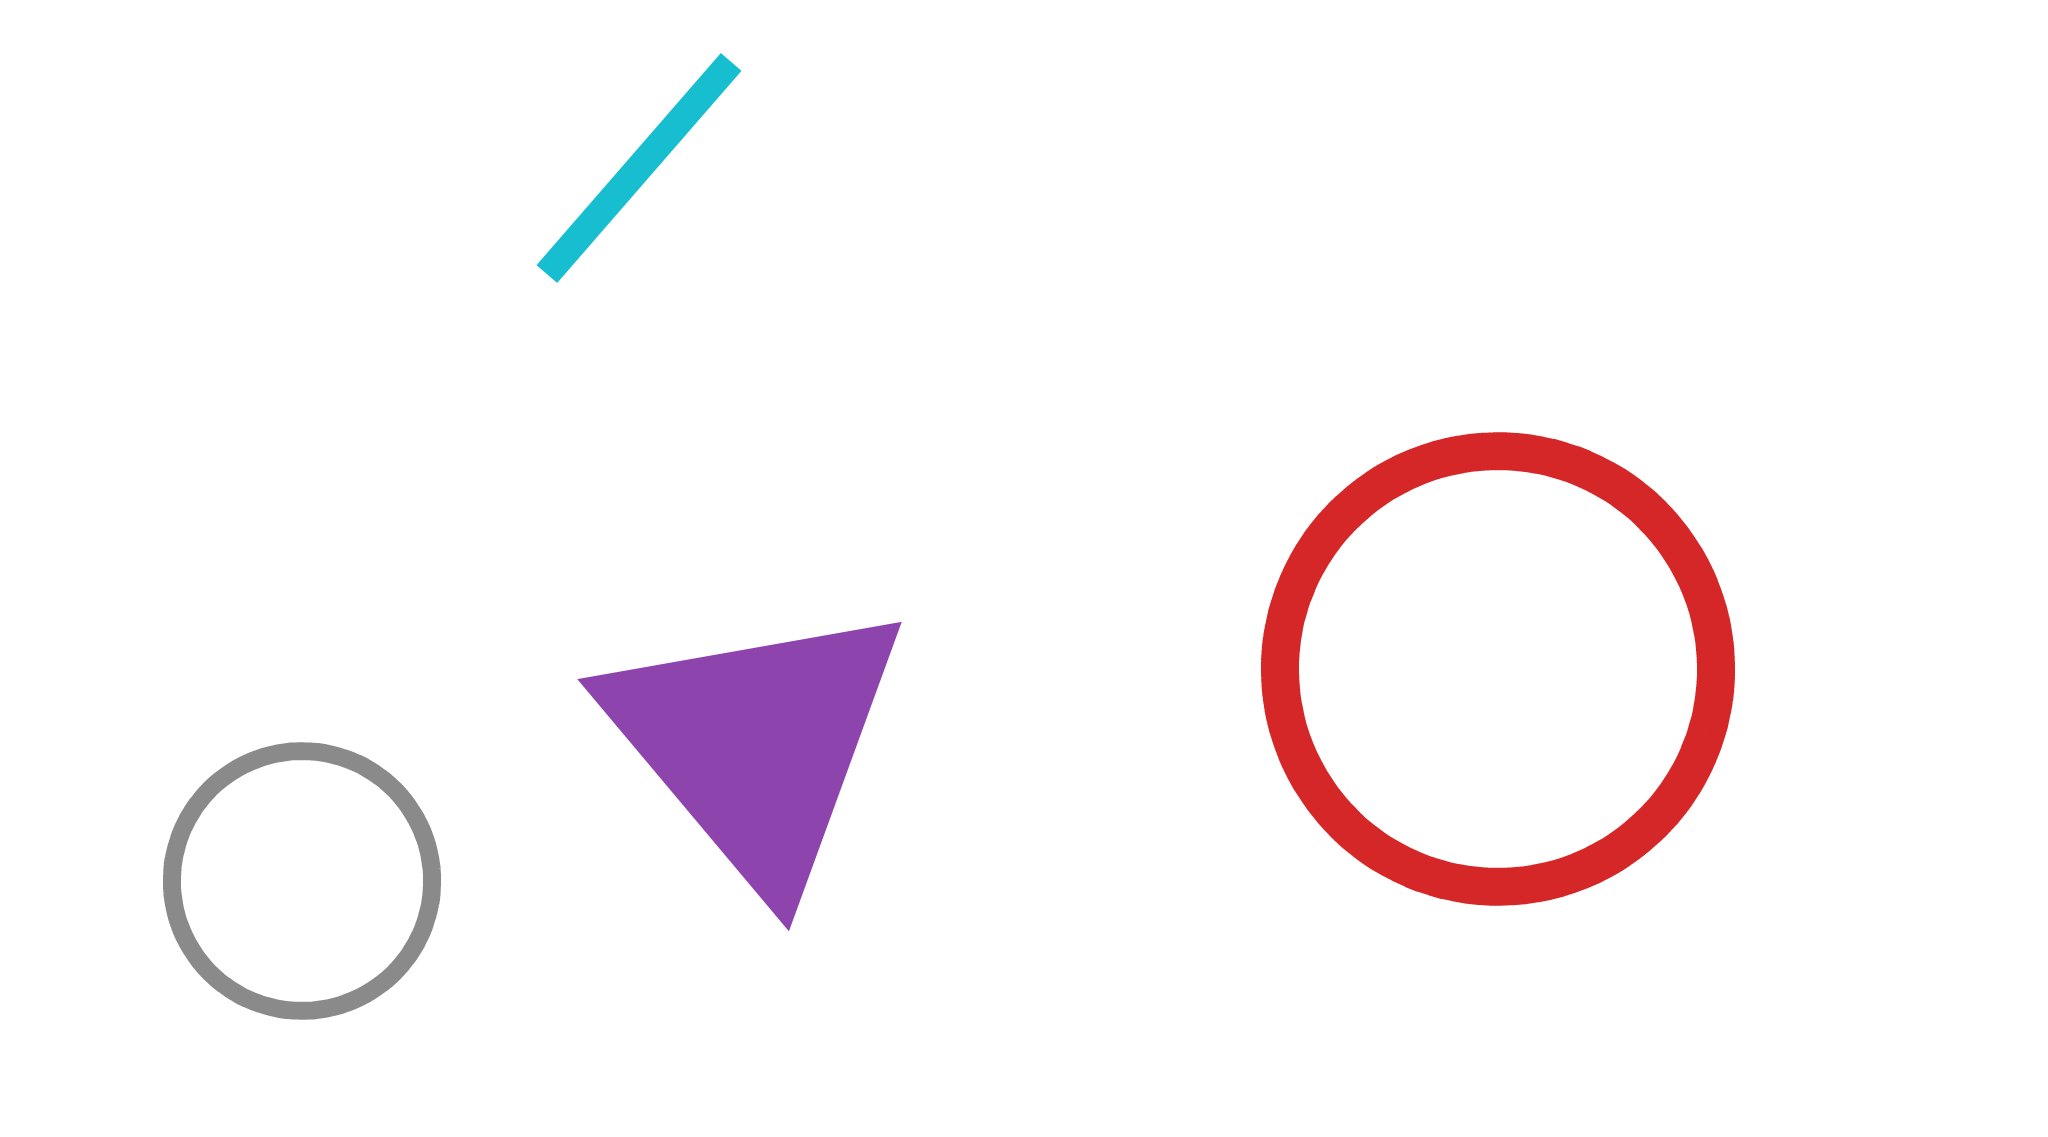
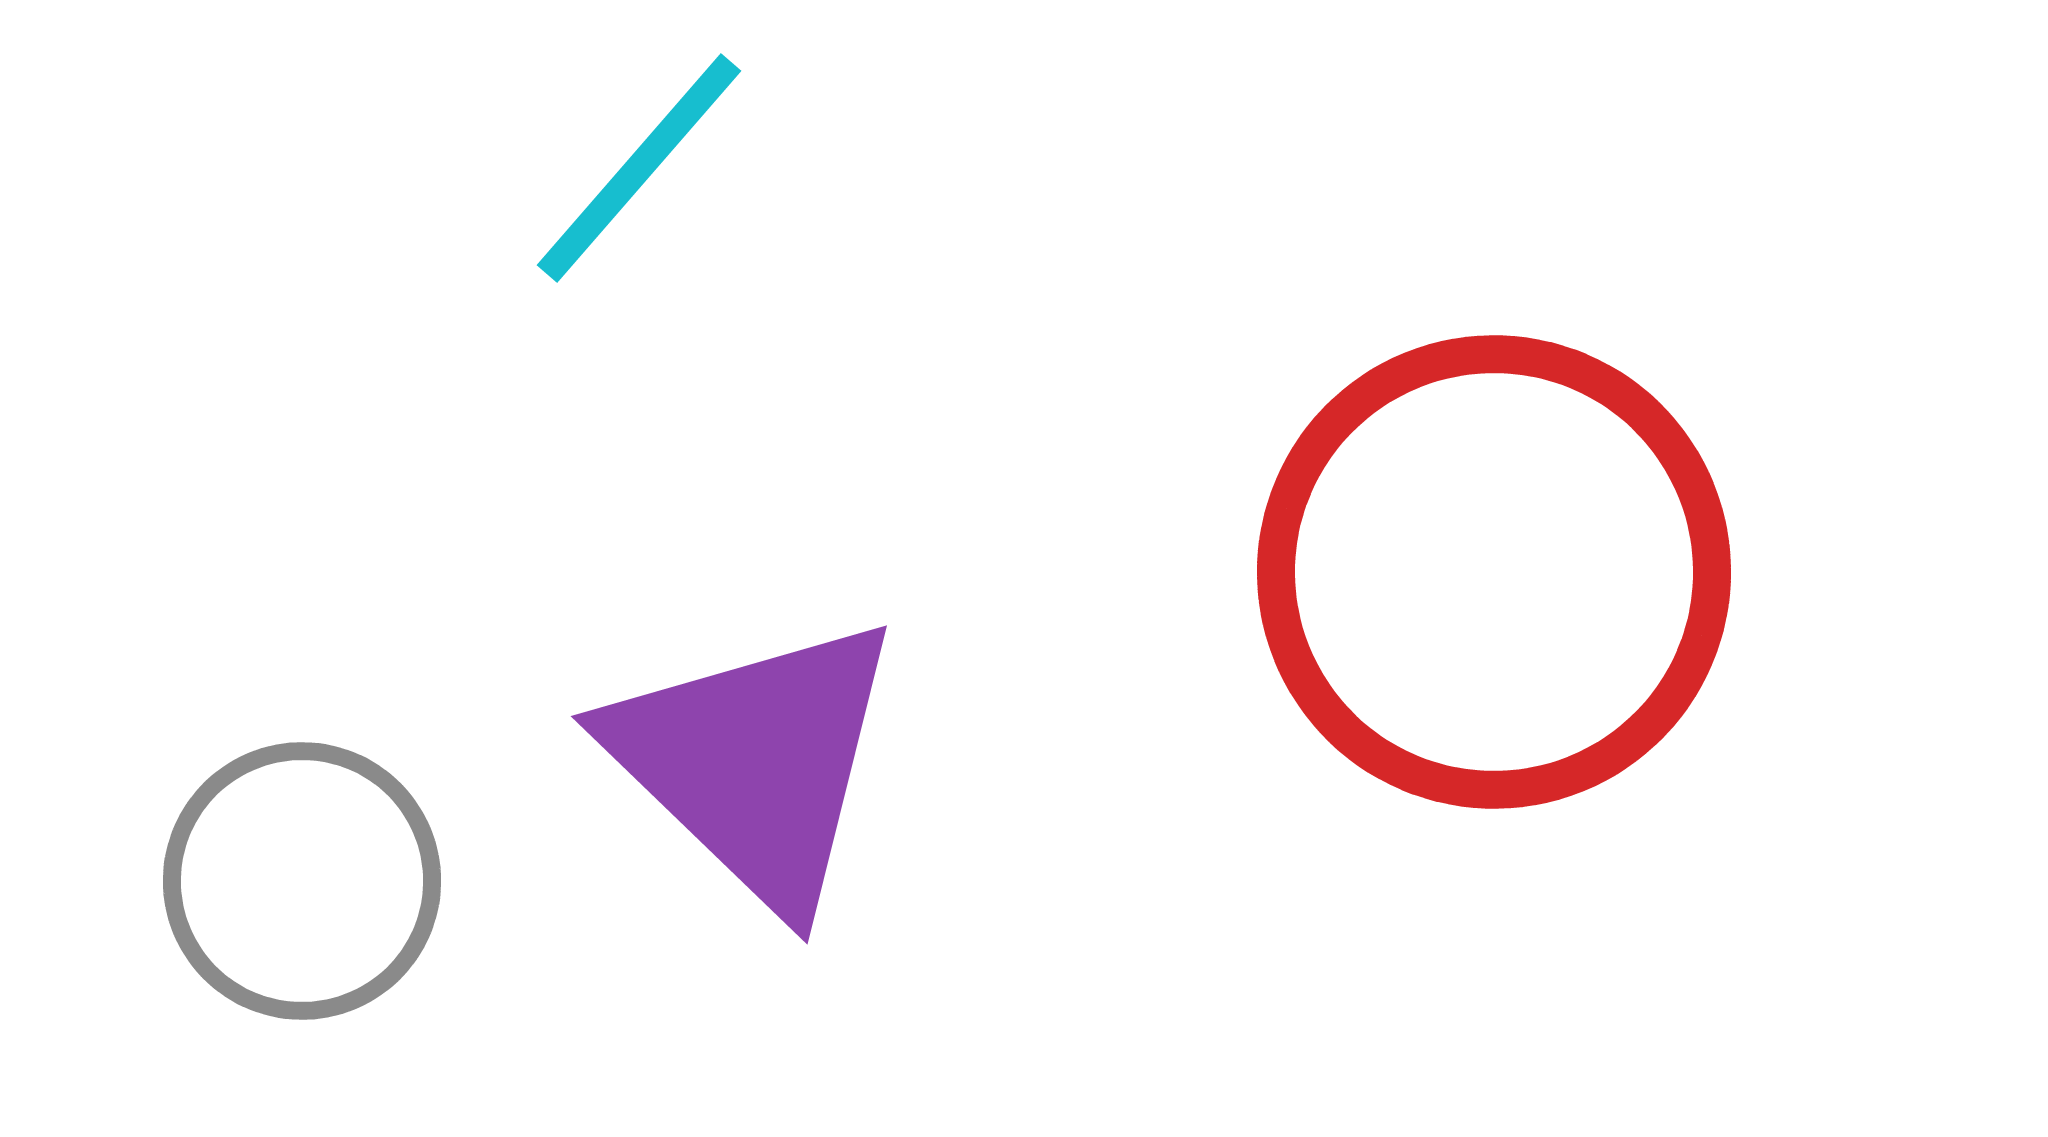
red circle: moved 4 px left, 97 px up
purple triangle: moved 1 px left, 18 px down; rotated 6 degrees counterclockwise
